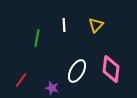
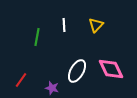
green line: moved 1 px up
pink diamond: rotated 32 degrees counterclockwise
